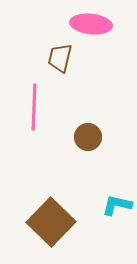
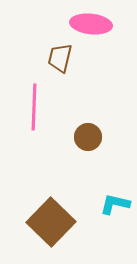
cyan L-shape: moved 2 px left, 1 px up
